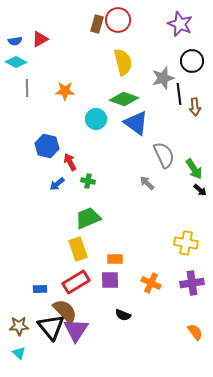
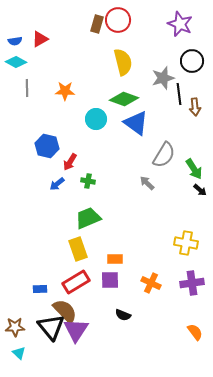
gray semicircle: rotated 56 degrees clockwise
red arrow: rotated 120 degrees counterclockwise
brown star: moved 4 px left, 1 px down
